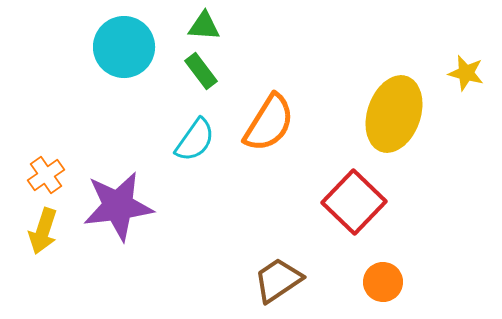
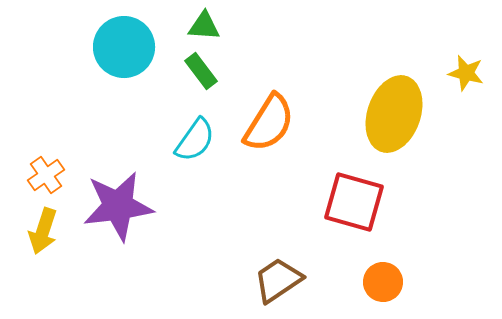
red square: rotated 28 degrees counterclockwise
